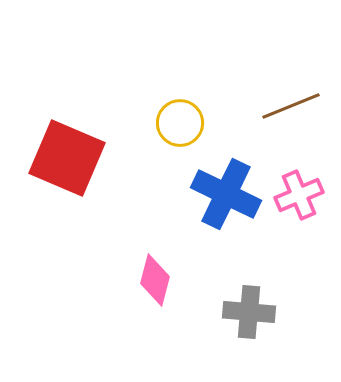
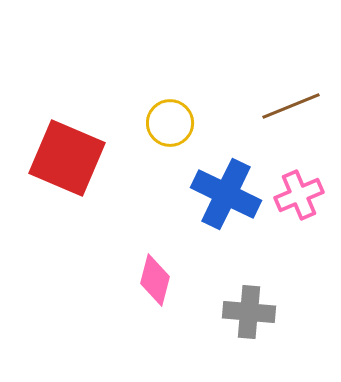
yellow circle: moved 10 px left
